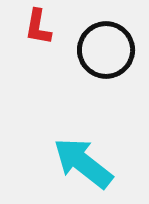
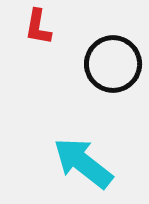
black circle: moved 7 px right, 14 px down
